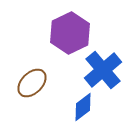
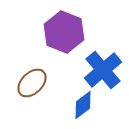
purple hexagon: moved 6 px left, 1 px up; rotated 12 degrees counterclockwise
blue diamond: moved 2 px up
